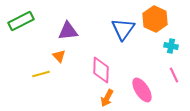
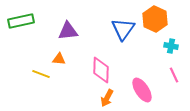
green rectangle: rotated 15 degrees clockwise
orange triangle: moved 3 px down; rotated 40 degrees counterclockwise
yellow line: rotated 36 degrees clockwise
